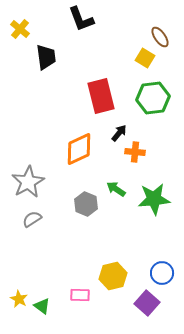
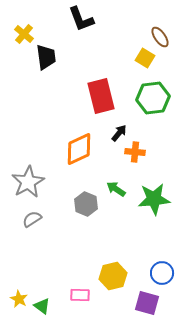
yellow cross: moved 4 px right, 5 px down
purple square: rotated 25 degrees counterclockwise
